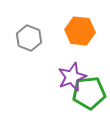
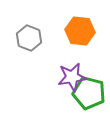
purple star: rotated 12 degrees clockwise
green pentagon: rotated 20 degrees clockwise
